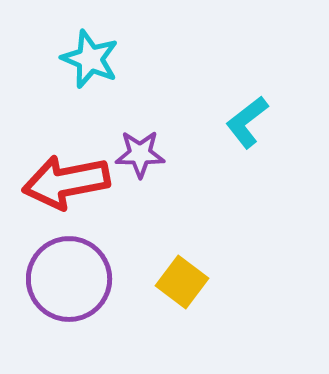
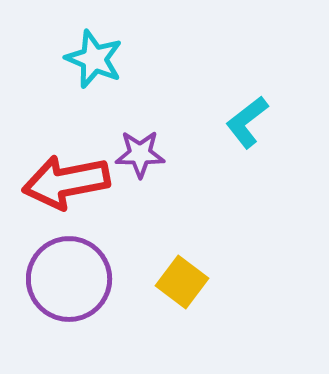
cyan star: moved 4 px right
